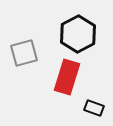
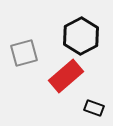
black hexagon: moved 3 px right, 2 px down
red rectangle: moved 1 px left, 1 px up; rotated 32 degrees clockwise
